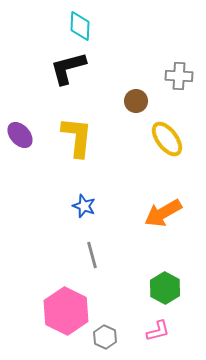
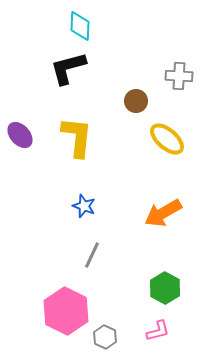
yellow ellipse: rotated 12 degrees counterclockwise
gray line: rotated 40 degrees clockwise
